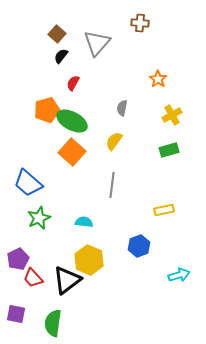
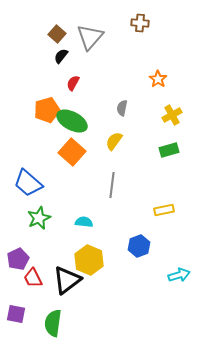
gray triangle: moved 7 px left, 6 px up
red trapezoid: rotated 15 degrees clockwise
